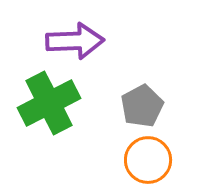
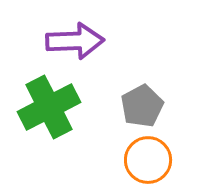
green cross: moved 4 px down
